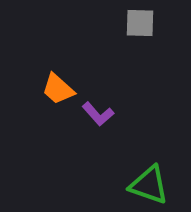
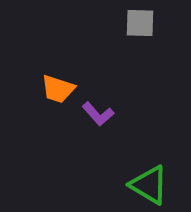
orange trapezoid: rotated 24 degrees counterclockwise
green triangle: rotated 12 degrees clockwise
